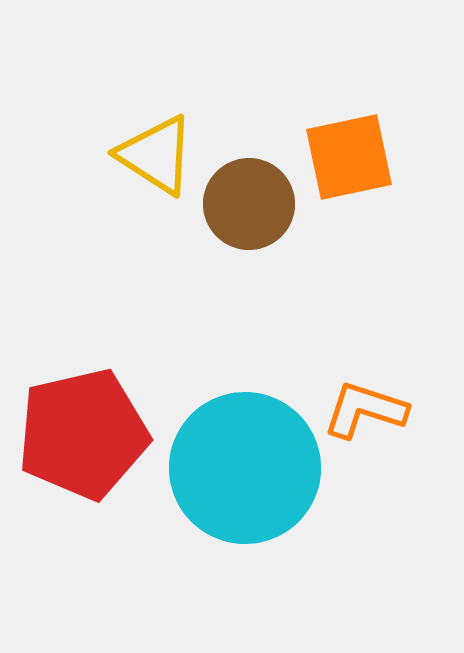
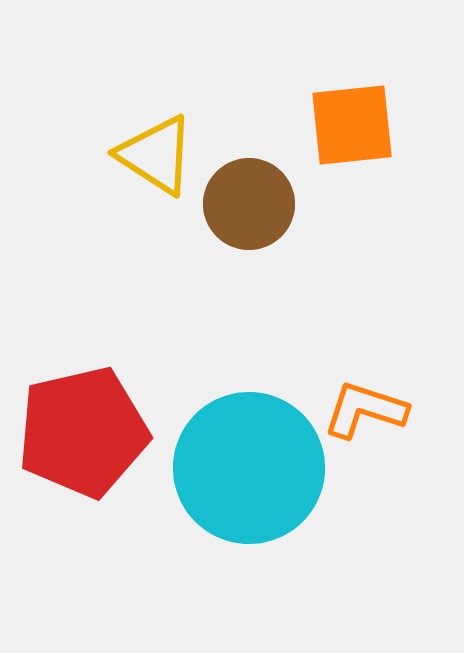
orange square: moved 3 px right, 32 px up; rotated 6 degrees clockwise
red pentagon: moved 2 px up
cyan circle: moved 4 px right
